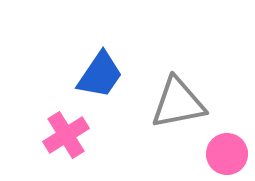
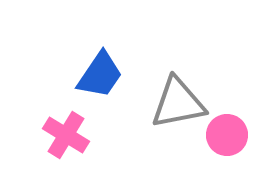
pink cross: rotated 27 degrees counterclockwise
pink circle: moved 19 px up
